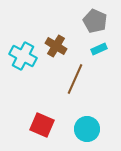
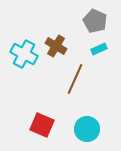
cyan cross: moved 1 px right, 2 px up
